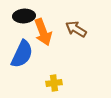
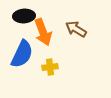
yellow cross: moved 4 px left, 16 px up
